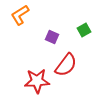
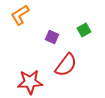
red star: moved 7 px left, 1 px down
